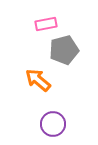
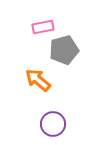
pink rectangle: moved 3 px left, 3 px down
